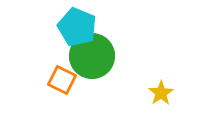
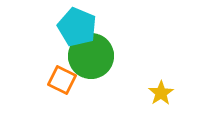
green circle: moved 1 px left
